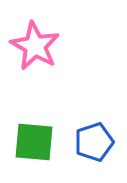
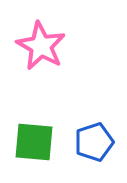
pink star: moved 6 px right
